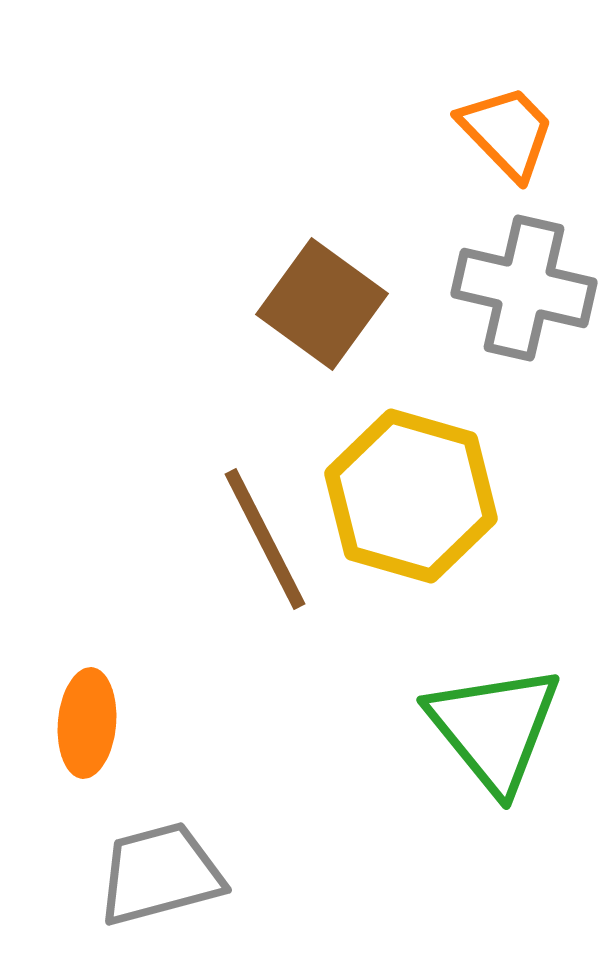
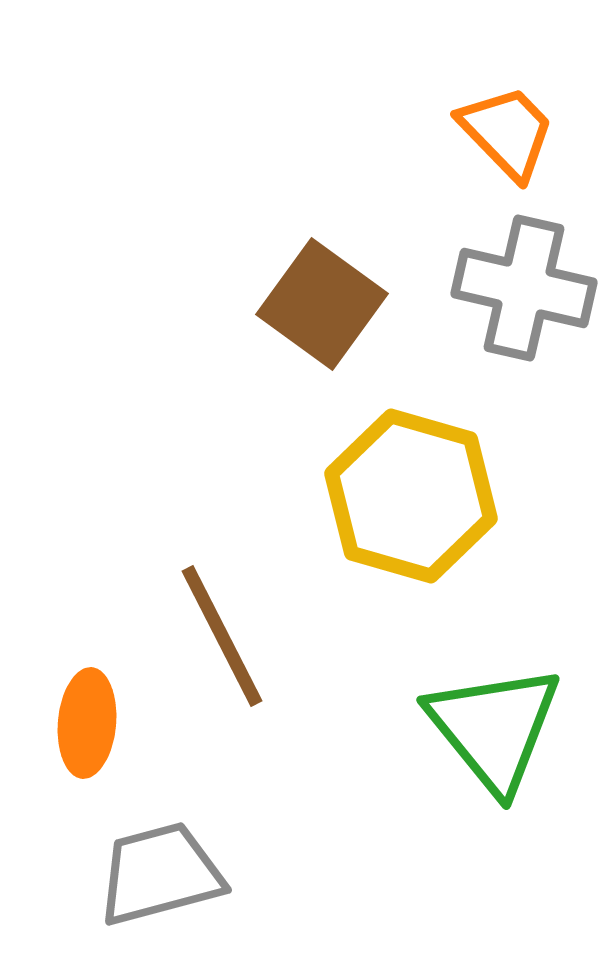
brown line: moved 43 px left, 97 px down
